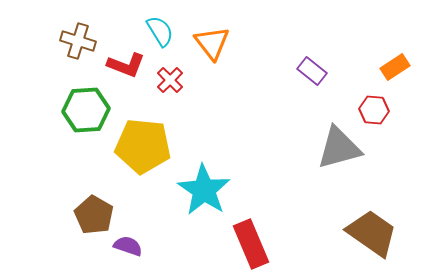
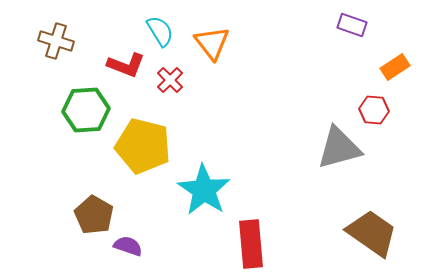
brown cross: moved 22 px left
purple rectangle: moved 40 px right, 46 px up; rotated 20 degrees counterclockwise
yellow pentagon: rotated 8 degrees clockwise
red rectangle: rotated 18 degrees clockwise
